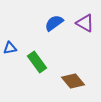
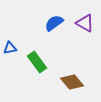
brown diamond: moved 1 px left, 1 px down
